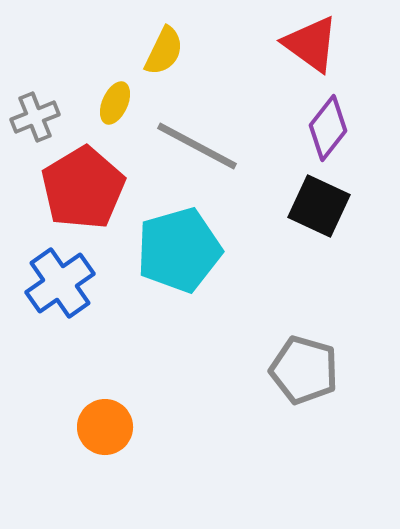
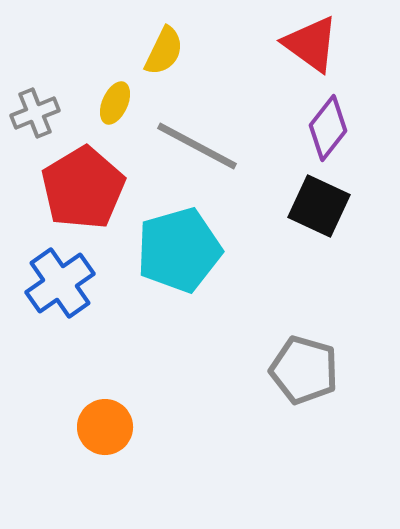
gray cross: moved 4 px up
